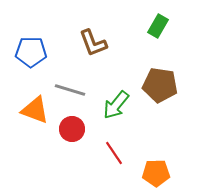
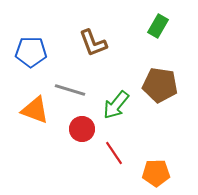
red circle: moved 10 px right
